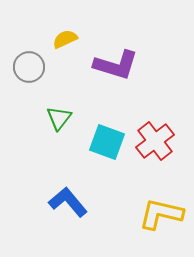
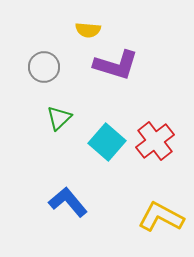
yellow semicircle: moved 23 px right, 9 px up; rotated 150 degrees counterclockwise
gray circle: moved 15 px right
green triangle: rotated 8 degrees clockwise
cyan square: rotated 21 degrees clockwise
yellow L-shape: moved 3 px down; rotated 15 degrees clockwise
